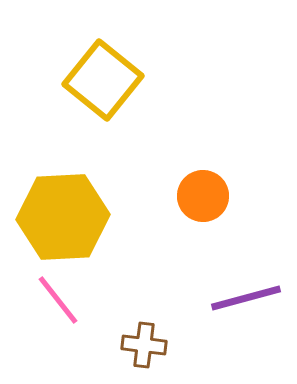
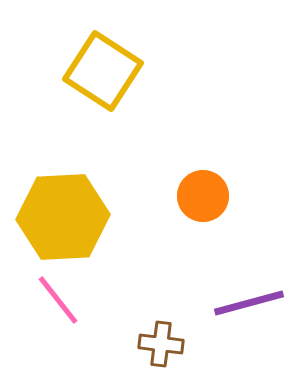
yellow square: moved 9 px up; rotated 6 degrees counterclockwise
purple line: moved 3 px right, 5 px down
brown cross: moved 17 px right, 1 px up
